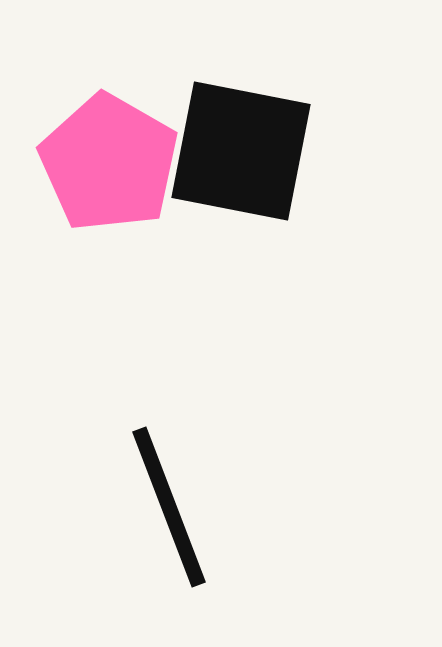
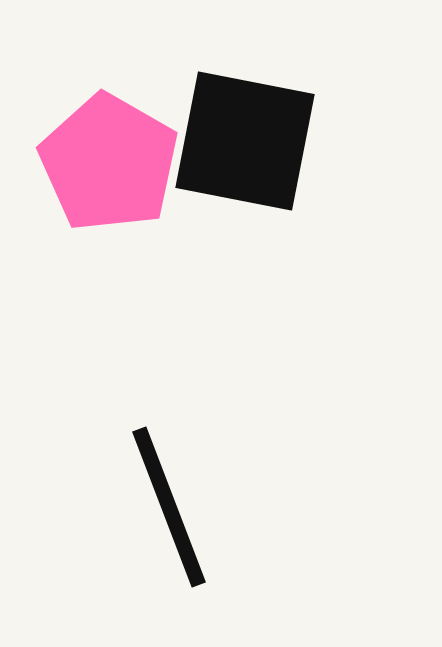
black square: moved 4 px right, 10 px up
